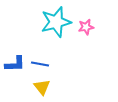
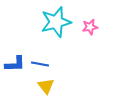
pink star: moved 4 px right
yellow triangle: moved 4 px right, 1 px up
